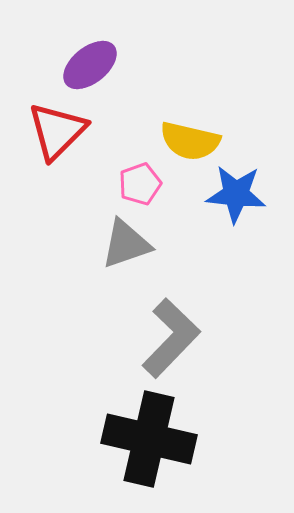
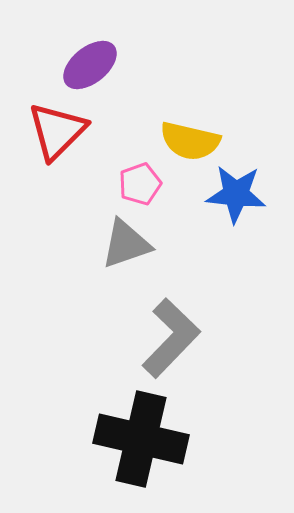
black cross: moved 8 px left
